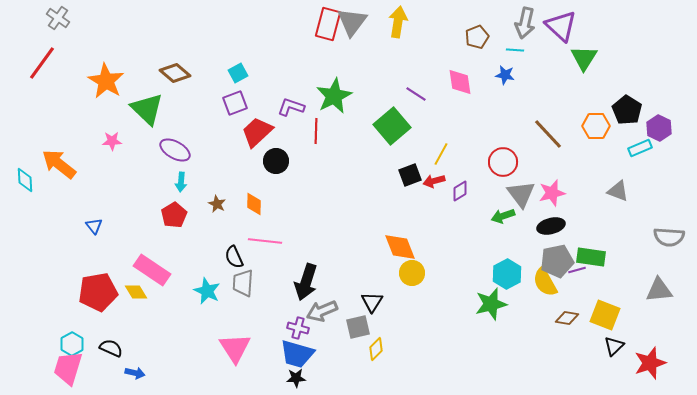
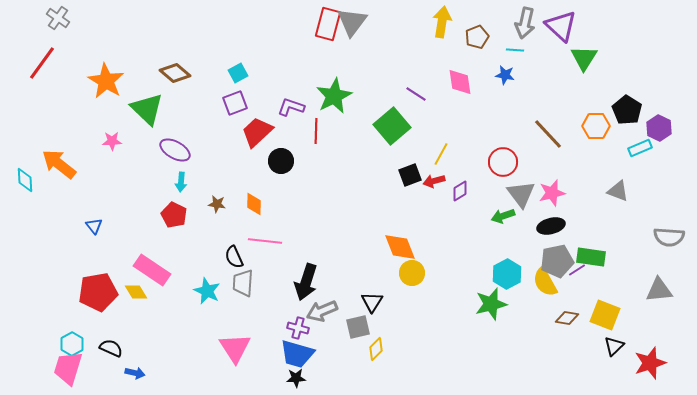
yellow arrow at (398, 22): moved 44 px right
black circle at (276, 161): moved 5 px right
brown star at (217, 204): rotated 18 degrees counterclockwise
red pentagon at (174, 215): rotated 15 degrees counterclockwise
purple line at (577, 270): rotated 18 degrees counterclockwise
